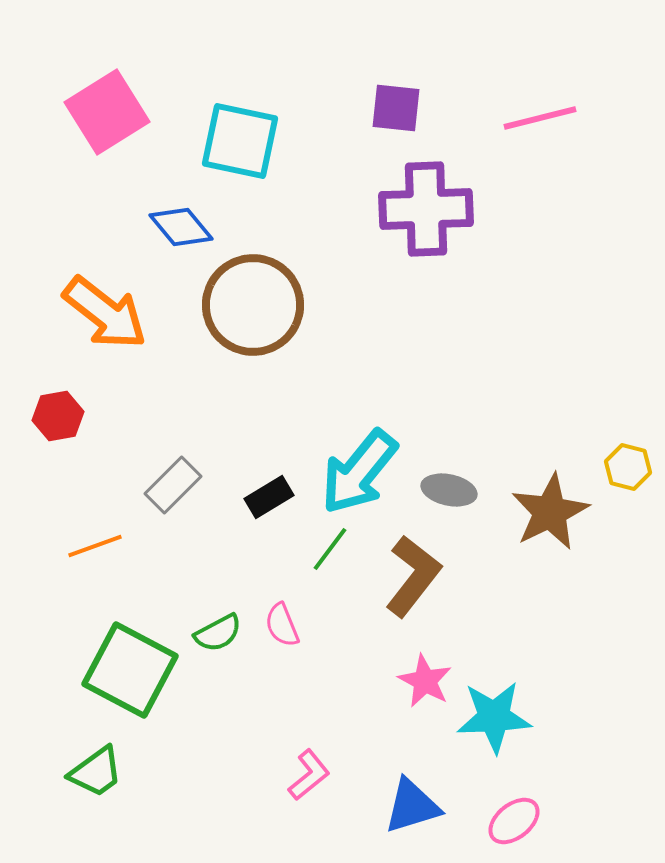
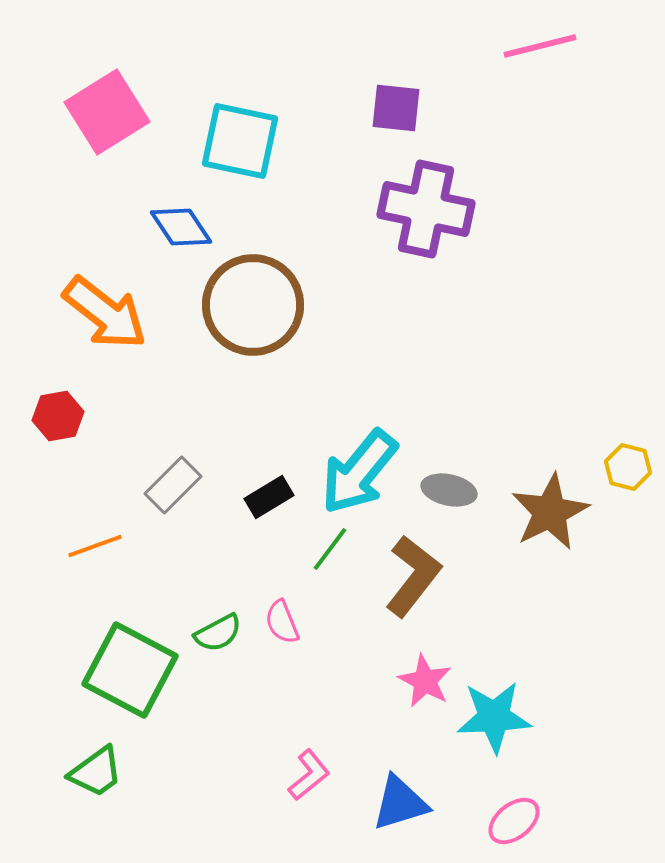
pink line: moved 72 px up
purple cross: rotated 14 degrees clockwise
blue diamond: rotated 6 degrees clockwise
pink semicircle: moved 3 px up
blue triangle: moved 12 px left, 3 px up
